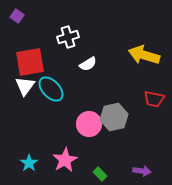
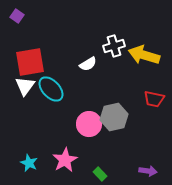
white cross: moved 46 px right, 9 px down
cyan star: rotated 12 degrees counterclockwise
purple arrow: moved 6 px right
